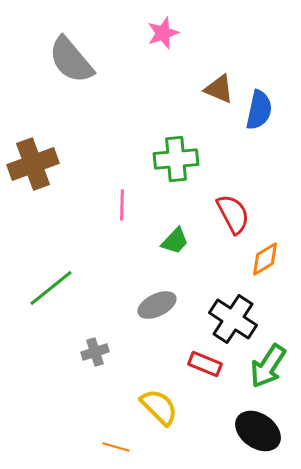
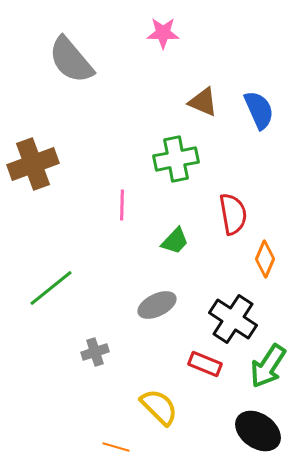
pink star: rotated 20 degrees clockwise
brown triangle: moved 16 px left, 13 px down
blue semicircle: rotated 36 degrees counterclockwise
green cross: rotated 6 degrees counterclockwise
red semicircle: rotated 18 degrees clockwise
orange diamond: rotated 36 degrees counterclockwise
